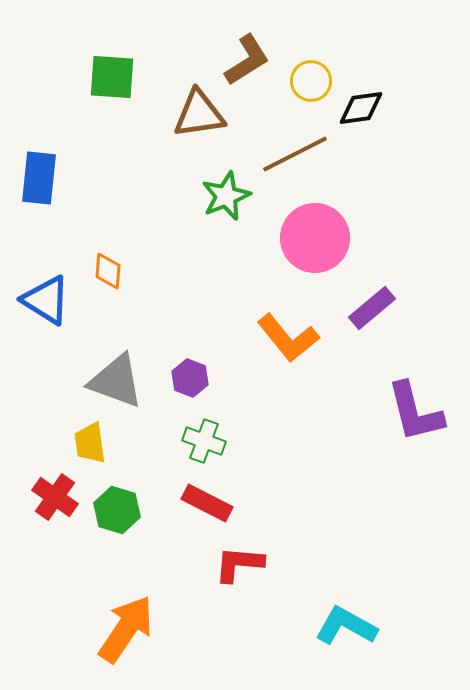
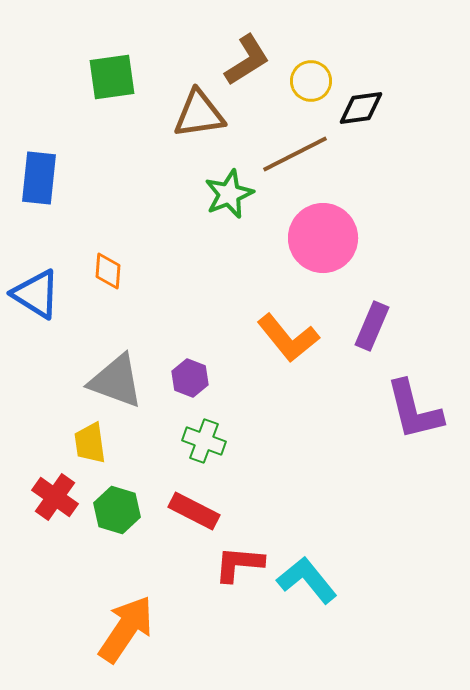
green square: rotated 12 degrees counterclockwise
green star: moved 3 px right, 2 px up
pink circle: moved 8 px right
blue triangle: moved 10 px left, 6 px up
purple rectangle: moved 18 px down; rotated 27 degrees counterclockwise
purple L-shape: moved 1 px left, 2 px up
red rectangle: moved 13 px left, 8 px down
cyan L-shape: moved 39 px left, 46 px up; rotated 22 degrees clockwise
